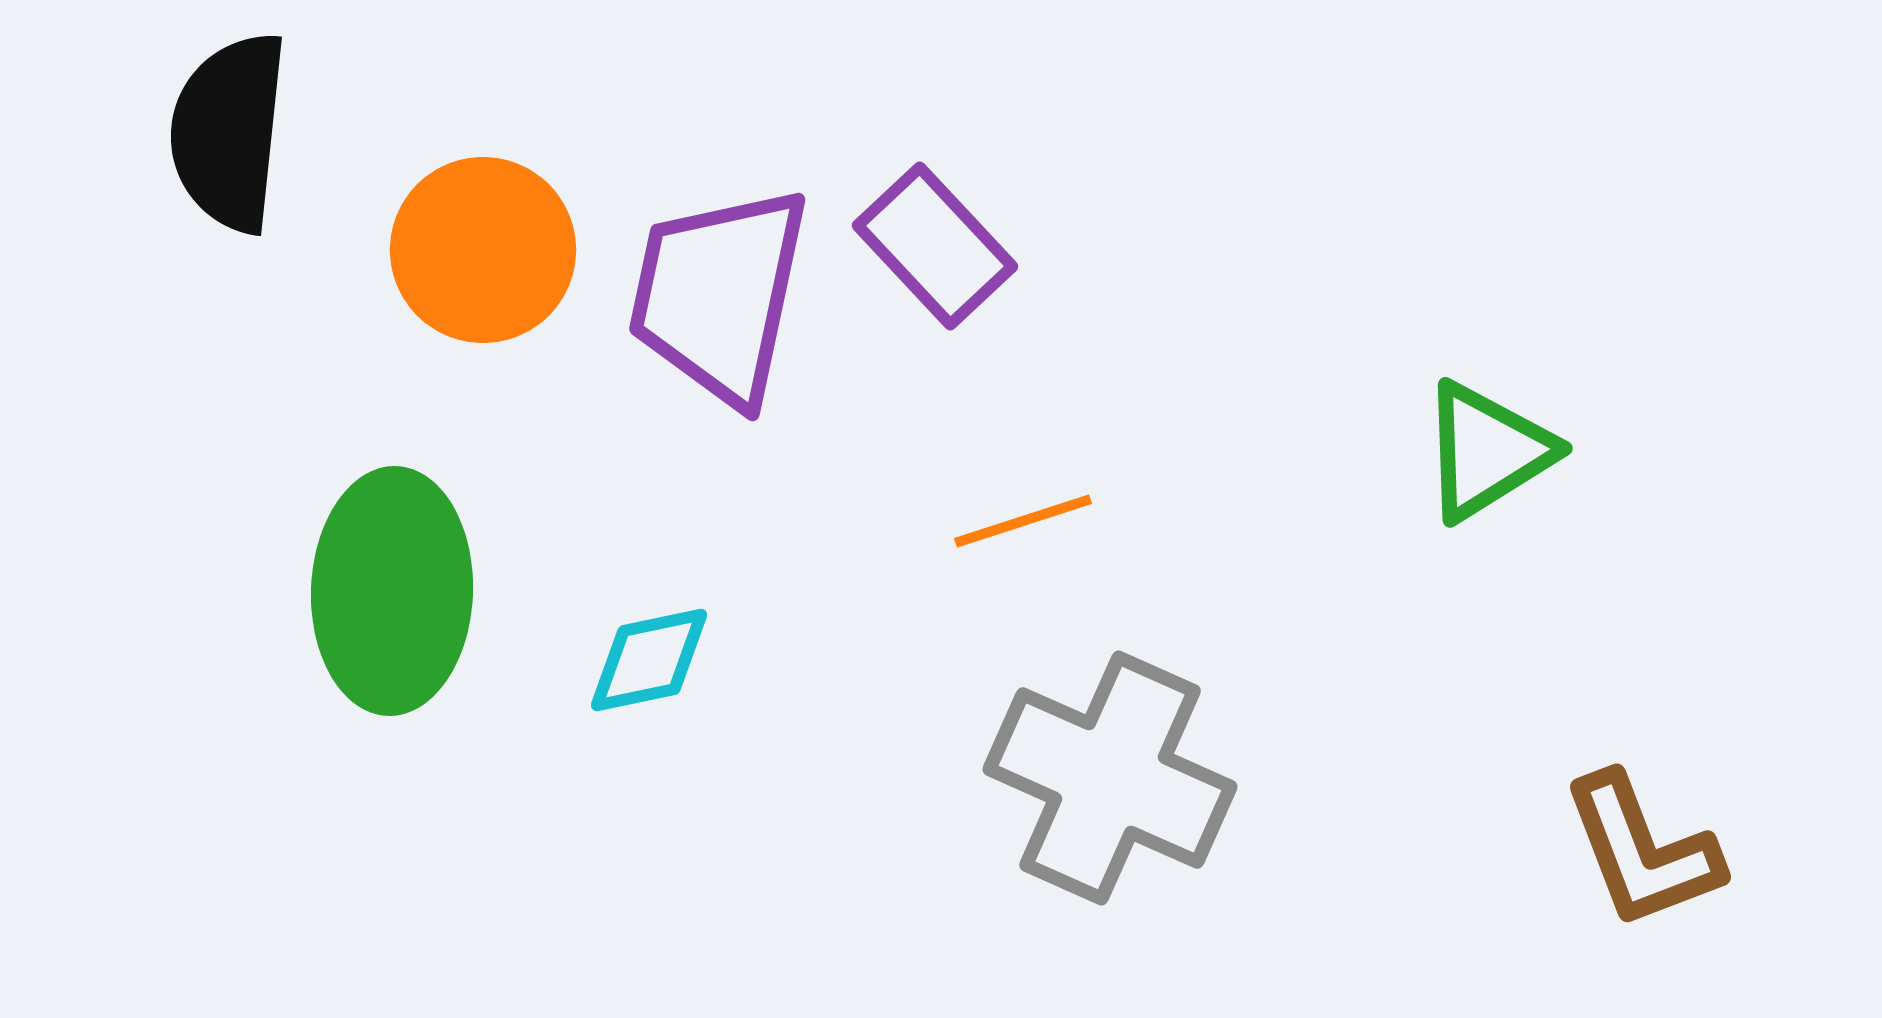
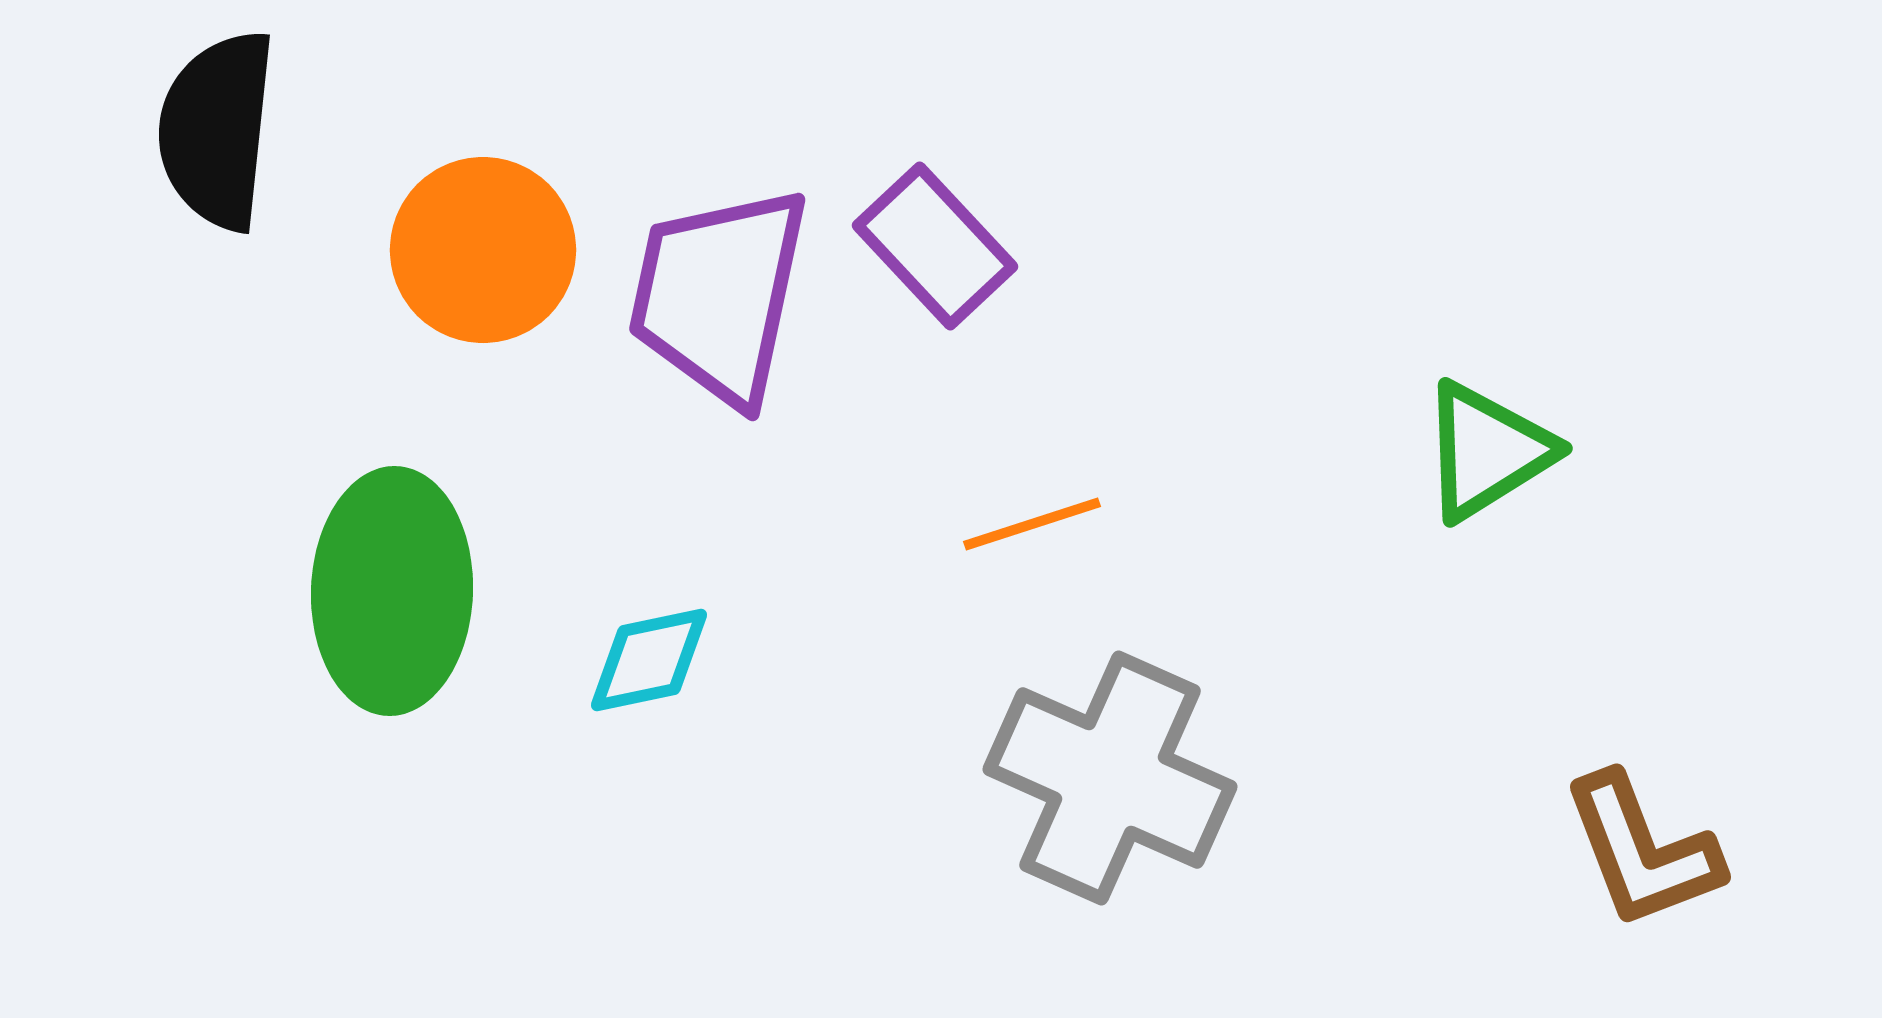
black semicircle: moved 12 px left, 2 px up
orange line: moved 9 px right, 3 px down
